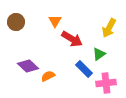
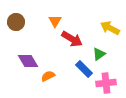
yellow arrow: moved 1 px right; rotated 90 degrees clockwise
purple diamond: moved 5 px up; rotated 15 degrees clockwise
